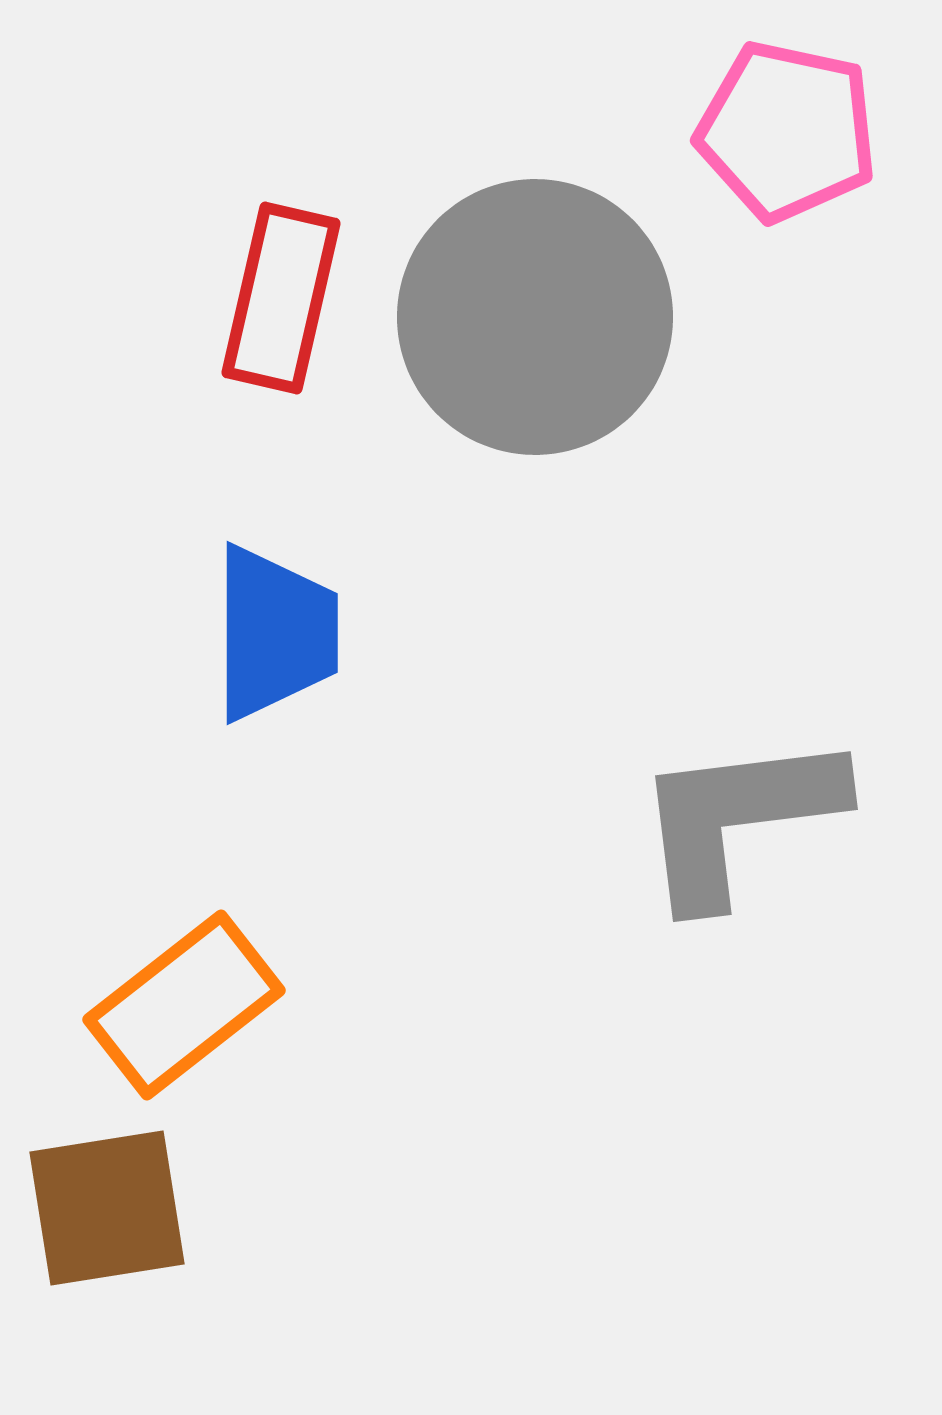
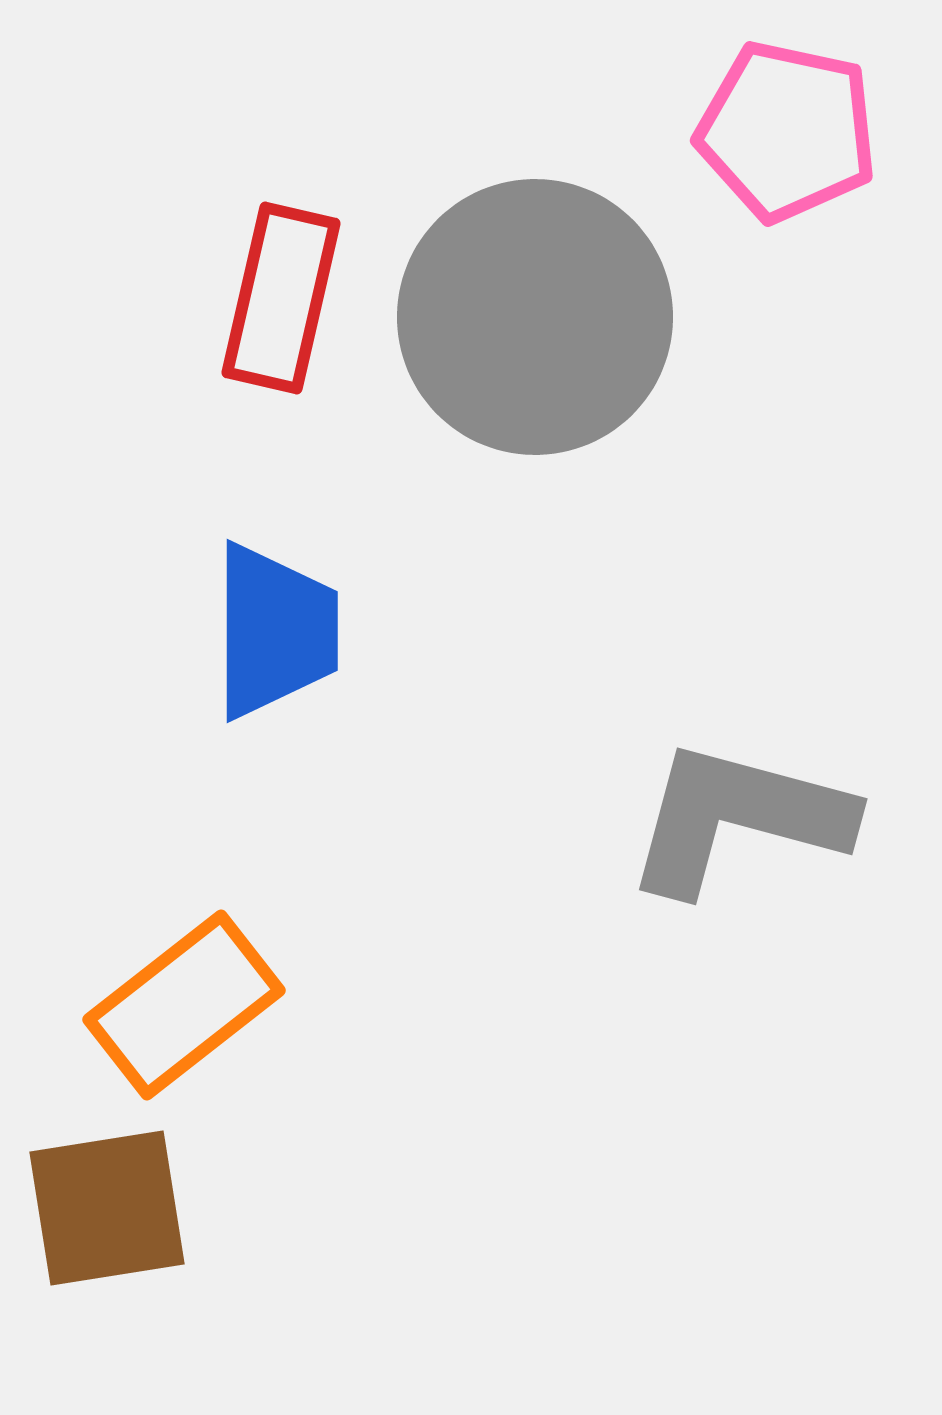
blue trapezoid: moved 2 px up
gray L-shape: rotated 22 degrees clockwise
